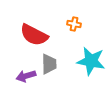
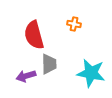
red semicircle: rotated 48 degrees clockwise
cyan star: moved 12 px down
